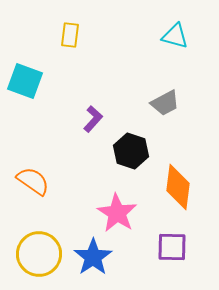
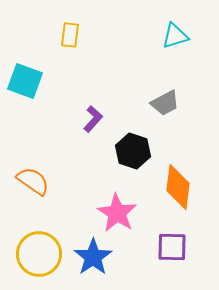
cyan triangle: rotated 32 degrees counterclockwise
black hexagon: moved 2 px right
